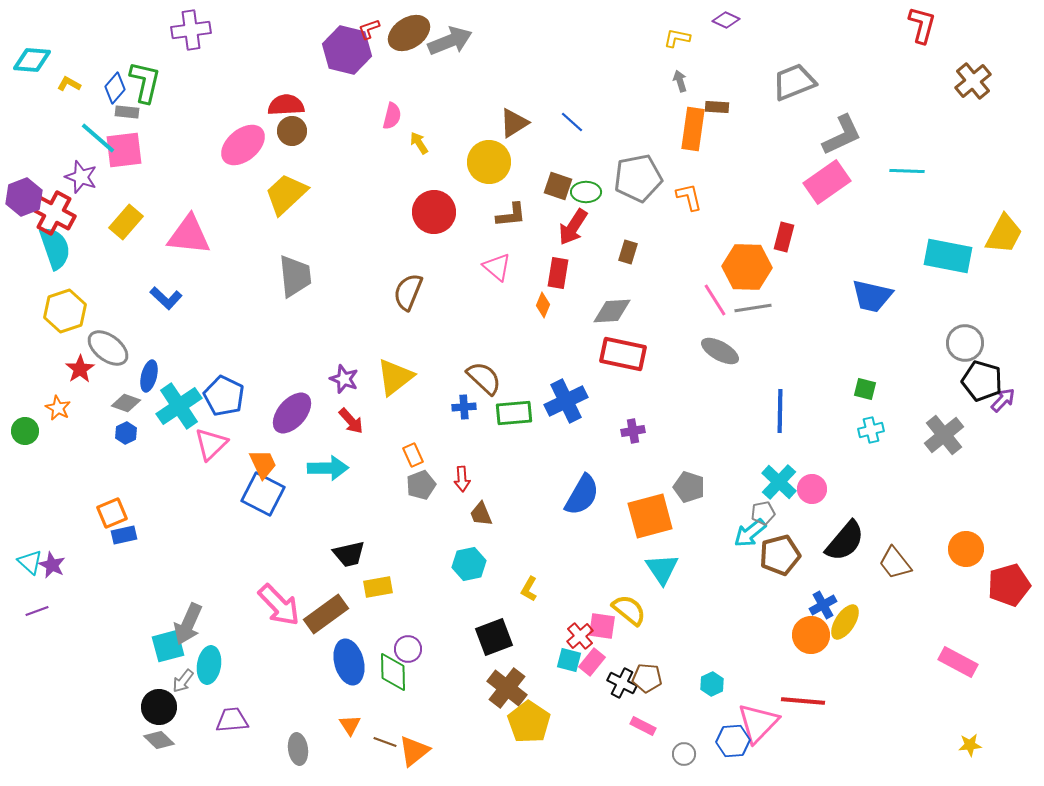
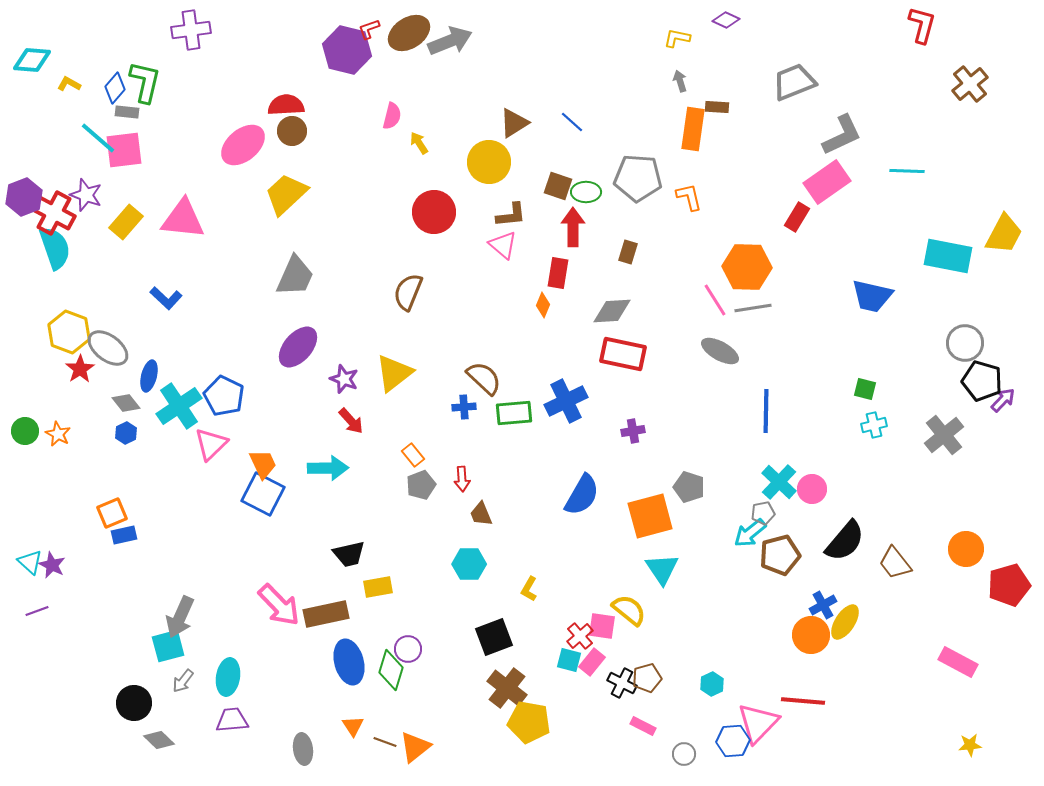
brown cross at (973, 81): moved 3 px left, 3 px down
purple star at (81, 177): moved 5 px right, 18 px down
gray pentagon at (638, 178): rotated 15 degrees clockwise
red arrow at (573, 227): rotated 147 degrees clockwise
pink triangle at (189, 235): moved 6 px left, 16 px up
red rectangle at (784, 237): moved 13 px right, 20 px up; rotated 16 degrees clockwise
pink triangle at (497, 267): moved 6 px right, 22 px up
gray trapezoid at (295, 276): rotated 30 degrees clockwise
yellow hexagon at (65, 311): moved 4 px right, 21 px down; rotated 21 degrees counterclockwise
yellow triangle at (395, 377): moved 1 px left, 4 px up
gray diamond at (126, 403): rotated 32 degrees clockwise
orange star at (58, 408): moved 26 px down
blue line at (780, 411): moved 14 px left
purple ellipse at (292, 413): moved 6 px right, 66 px up
cyan cross at (871, 430): moved 3 px right, 5 px up
orange rectangle at (413, 455): rotated 15 degrees counterclockwise
cyan hexagon at (469, 564): rotated 12 degrees clockwise
brown rectangle at (326, 614): rotated 24 degrees clockwise
gray arrow at (188, 624): moved 8 px left, 7 px up
cyan ellipse at (209, 665): moved 19 px right, 12 px down
green diamond at (393, 672): moved 2 px left, 2 px up; rotated 18 degrees clockwise
brown pentagon at (647, 678): rotated 20 degrees counterclockwise
black circle at (159, 707): moved 25 px left, 4 px up
yellow pentagon at (529, 722): rotated 24 degrees counterclockwise
orange triangle at (350, 725): moved 3 px right, 1 px down
gray ellipse at (298, 749): moved 5 px right
orange triangle at (414, 751): moved 1 px right, 4 px up
